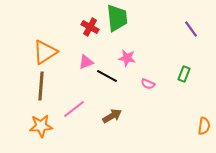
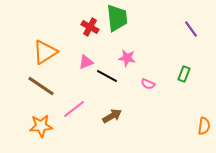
brown line: rotated 60 degrees counterclockwise
